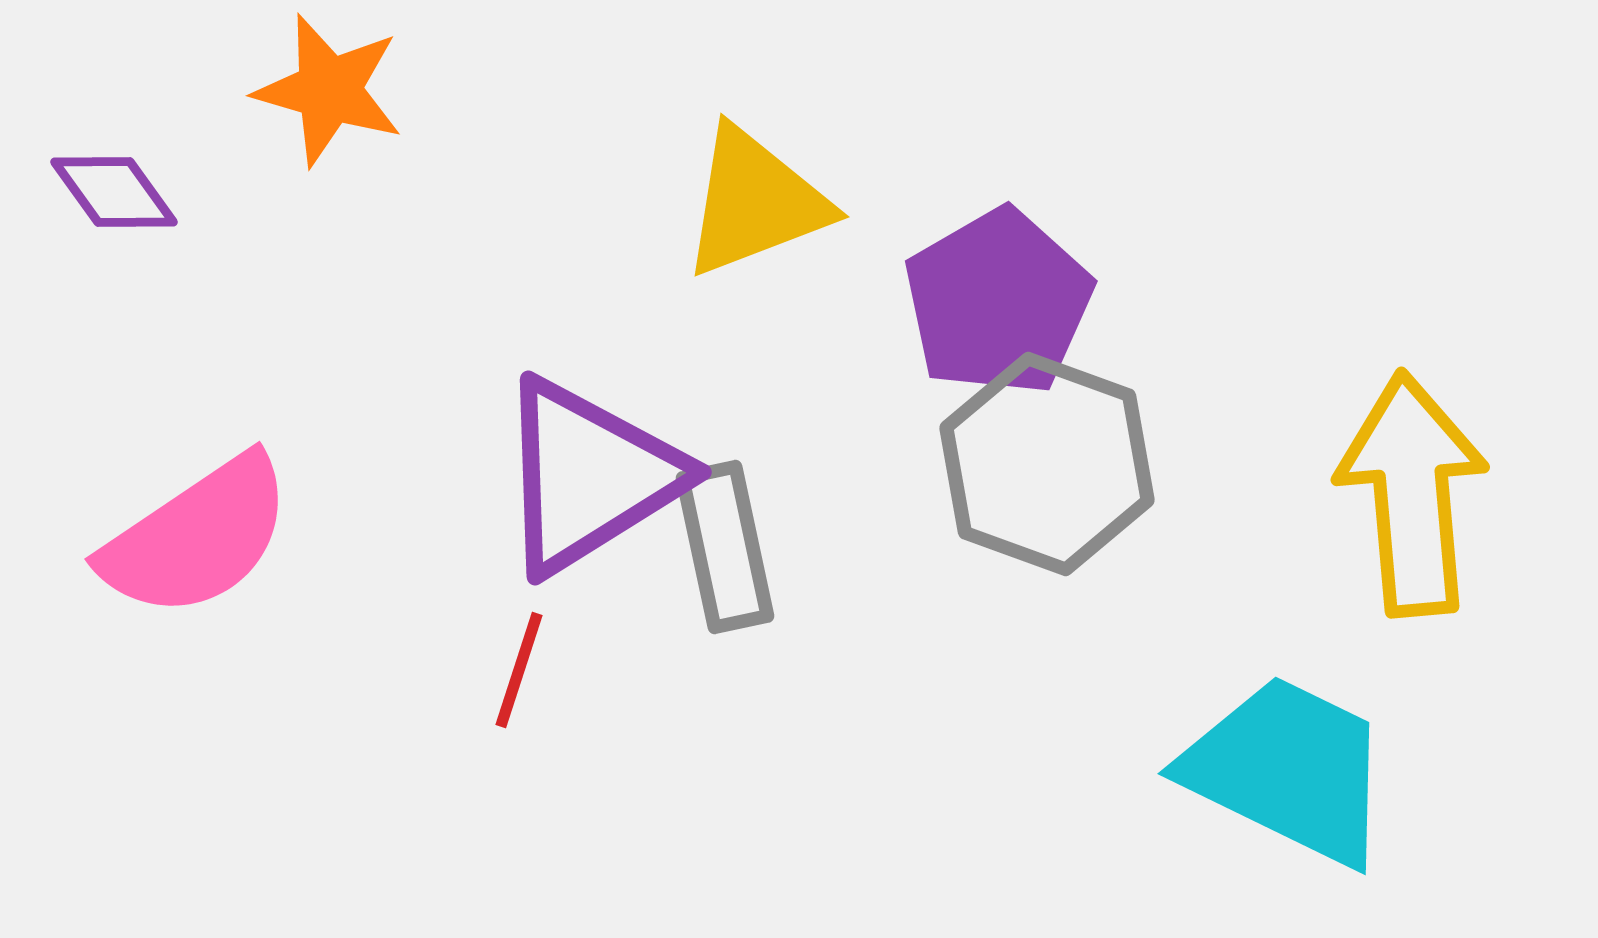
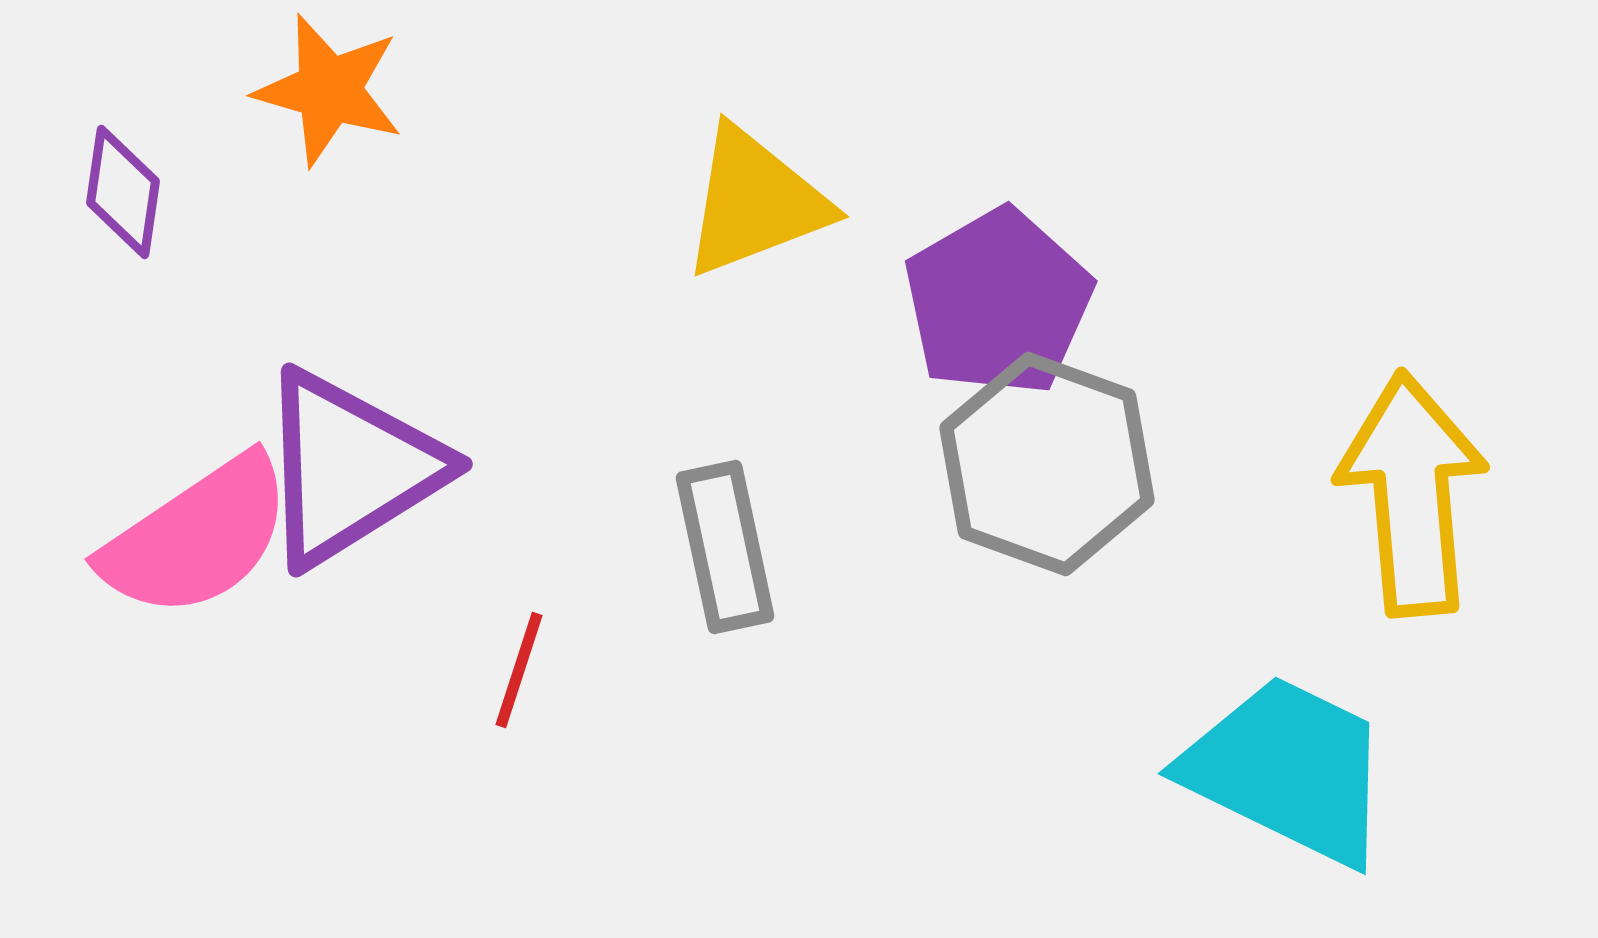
purple diamond: moved 9 px right; rotated 44 degrees clockwise
purple triangle: moved 239 px left, 8 px up
